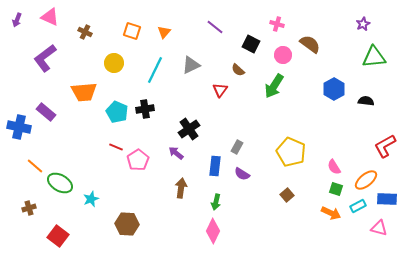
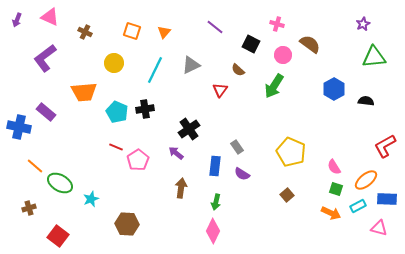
gray rectangle at (237, 147): rotated 64 degrees counterclockwise
